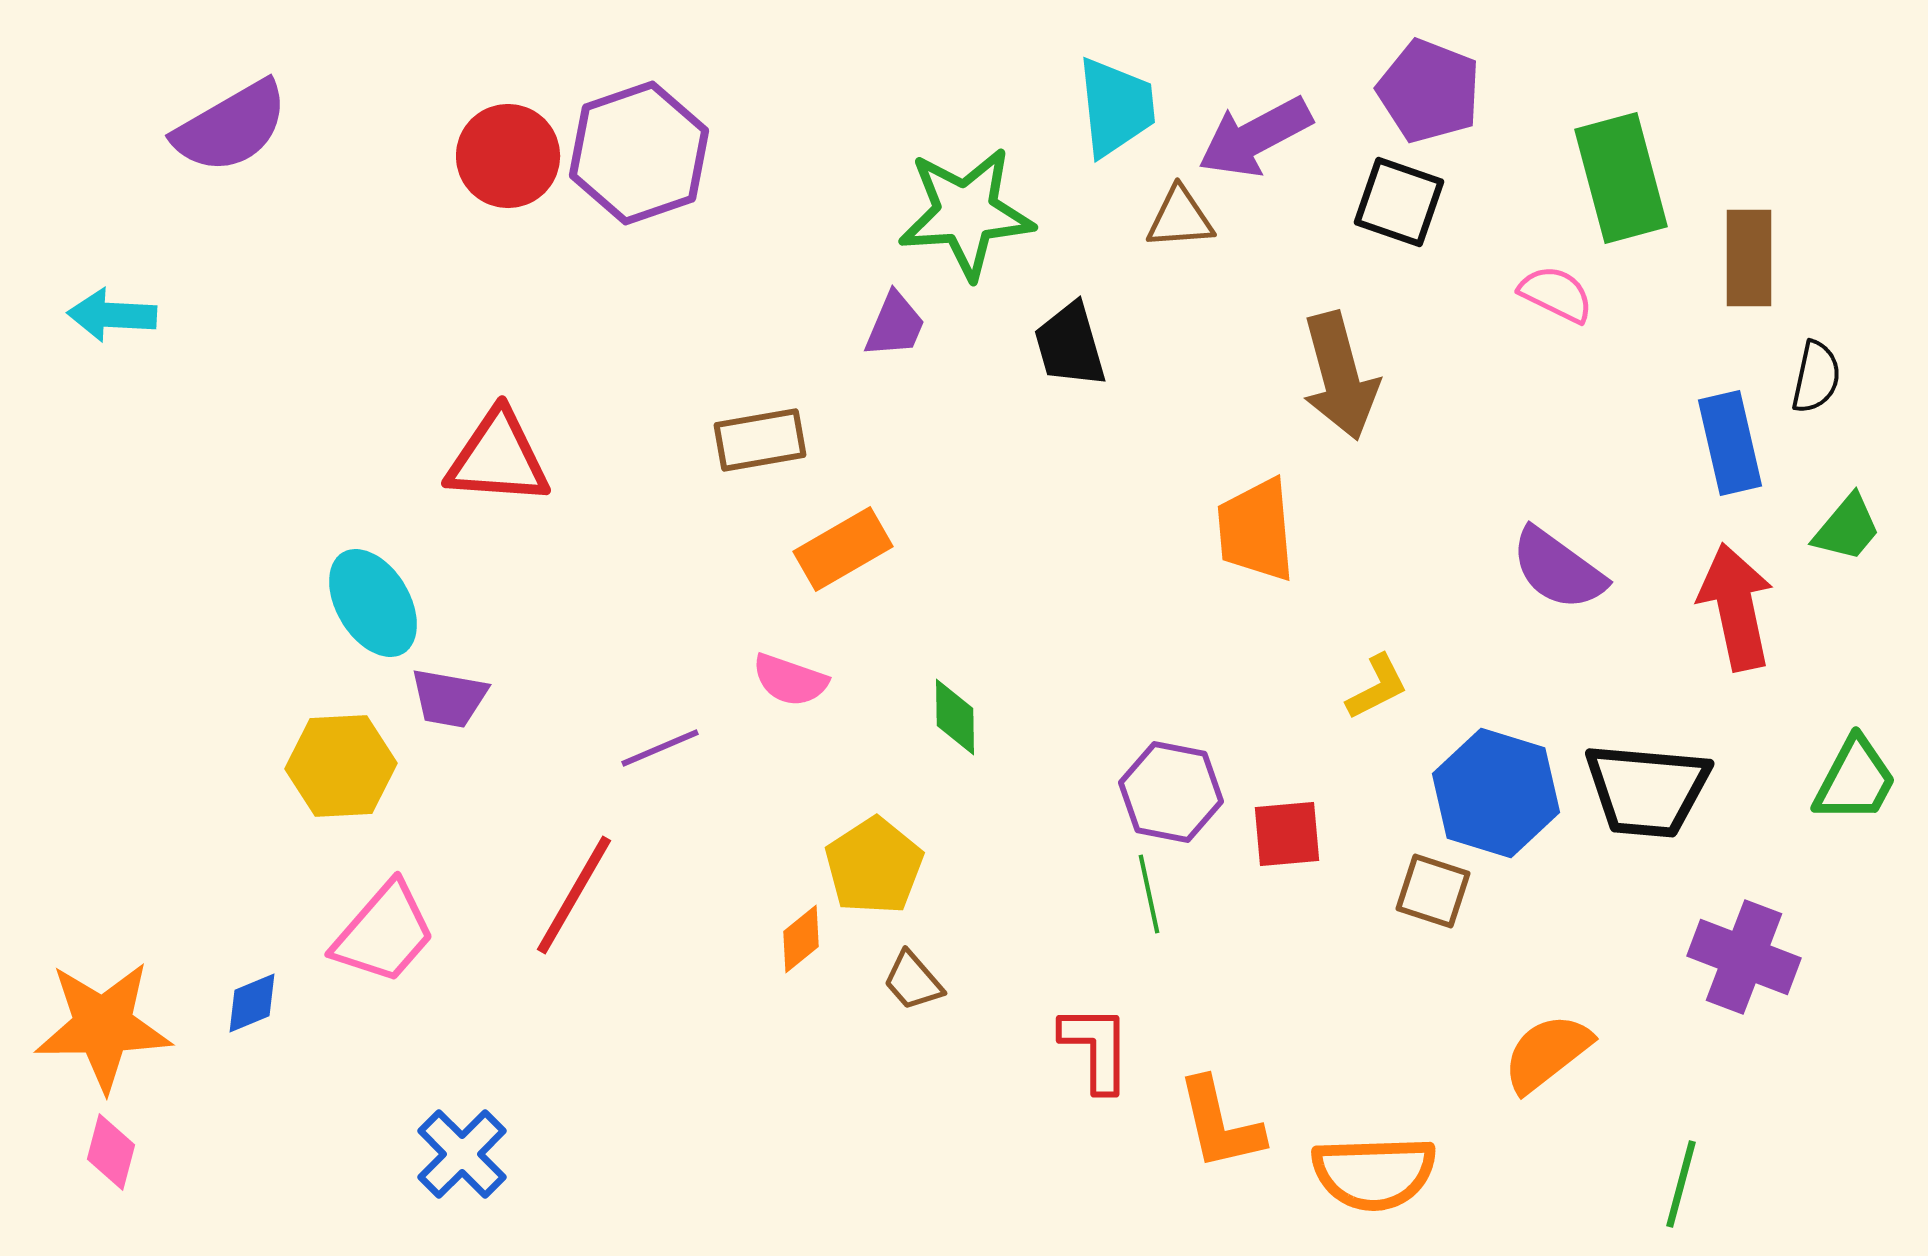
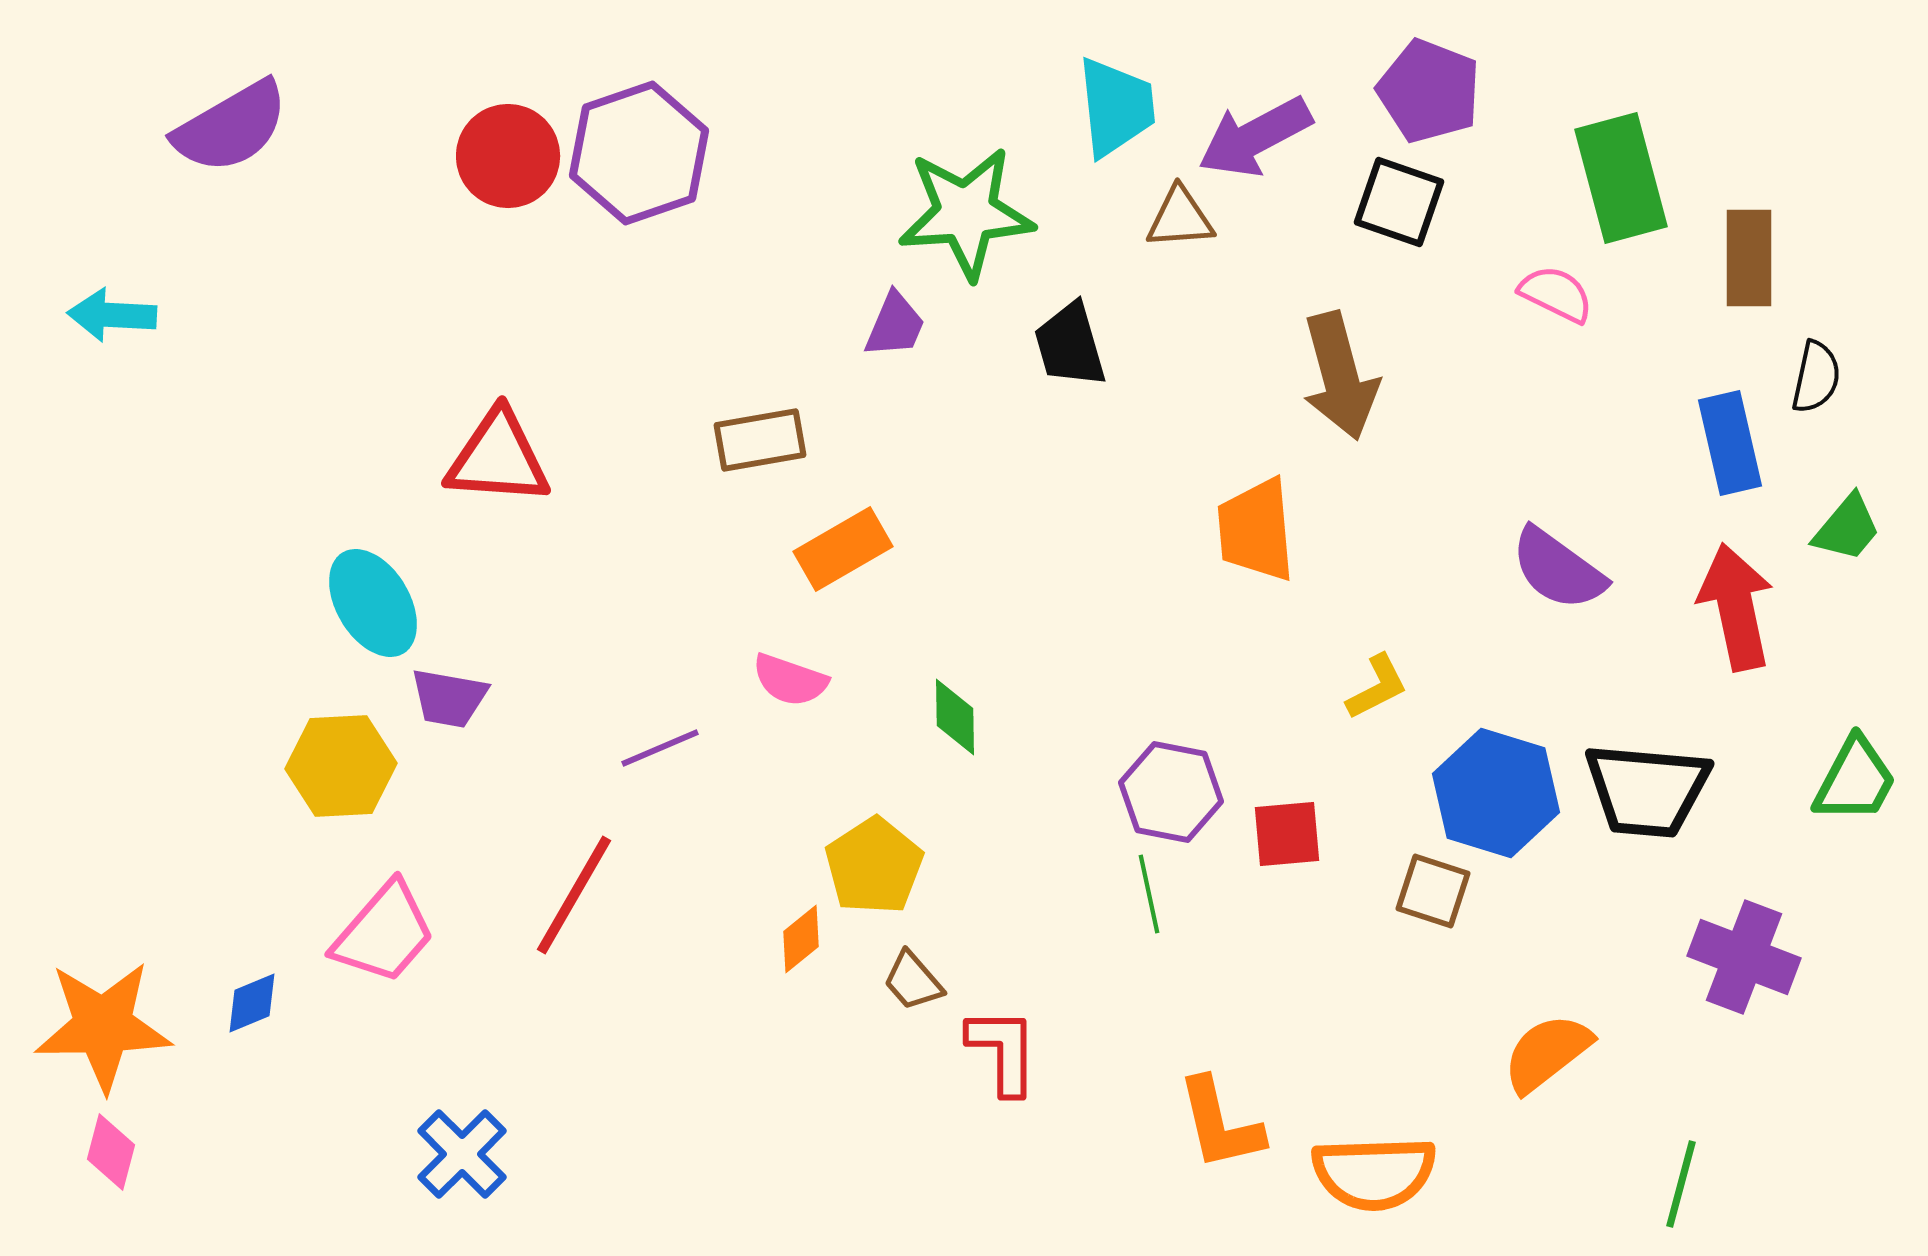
red L-shape at (1096, 1048): moved 93 px left, 3 px down
